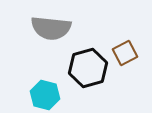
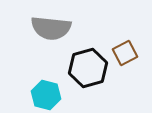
cyan hexagon: moved 1 px right
